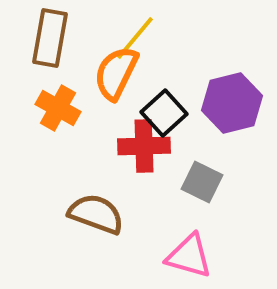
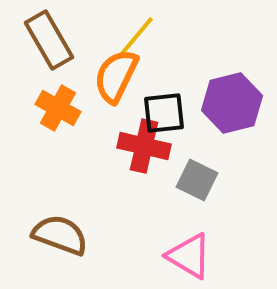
brown rectangle: moved 1 px left, 2 px down; rotated 40 degrees counterclockwise
orange semicircle: moved 3 px down
black square: rotated 36 degrees clockwise
red cross: rotated 15 degrees clockwise
gray square: moved 5 px left, 2 px up
brown semicircle: moved 36 px left, 21 px down
pink triangle: rotated 15 degrees clockwise
